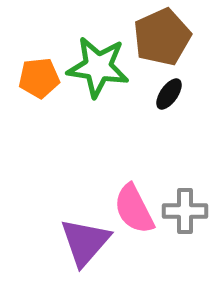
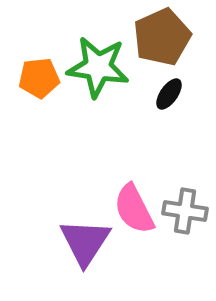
gray cross: rotated 9 degrees clockwise
purple triangle: rotated 8 degrees counterclockwise
